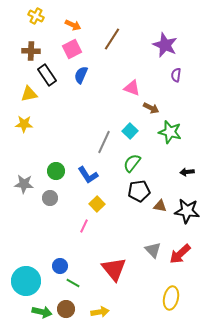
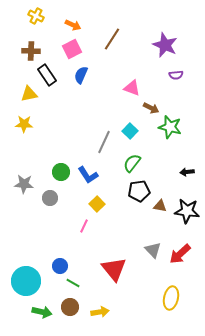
purple semicircle: rotated 104 degrees counterclockwise
green star: moved 5 px up
green circle: moved 5 px right, 1 px down
brown circle: moved 4 px right, 2 px up
